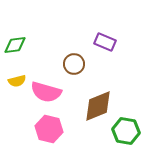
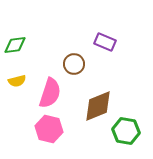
pink semicircle: moved 4 px right, 1 px down; rotated 88 degrees counterclockwise
